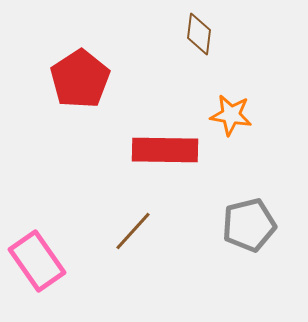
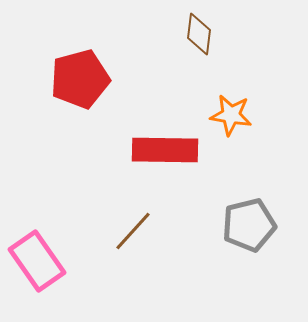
red pentagon: rotated 18 degrees clockwise
